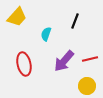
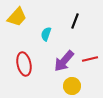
yellow circle: moved 15 px left
